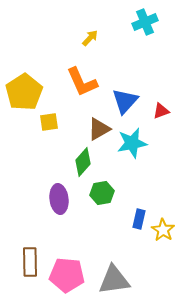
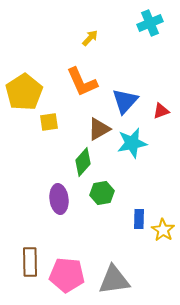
cyan cross: moved 5 px right, 1 px down
blue rectangle: rotated 12 degrees counterclockwise
